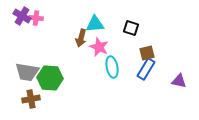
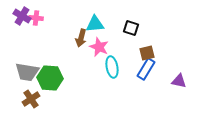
brown cross: rotated 24 degrees counterclockwise
